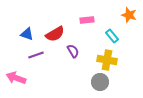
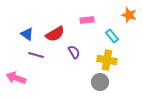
blue triangle: rotated 16 degrees clockwise
purple semicircle: moved 1 px right, 1 px down
purple line: rotated 35 degrees clockwise
